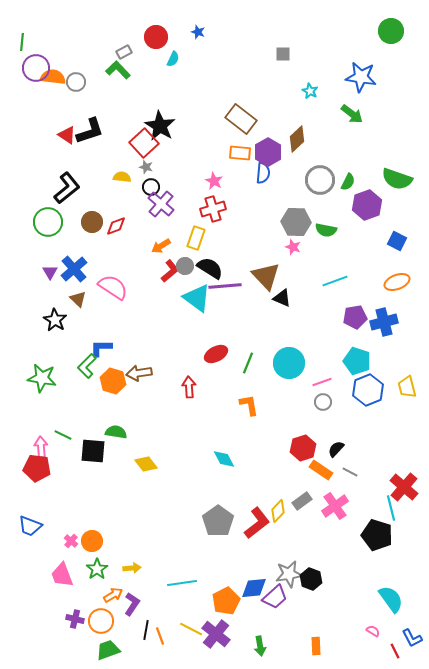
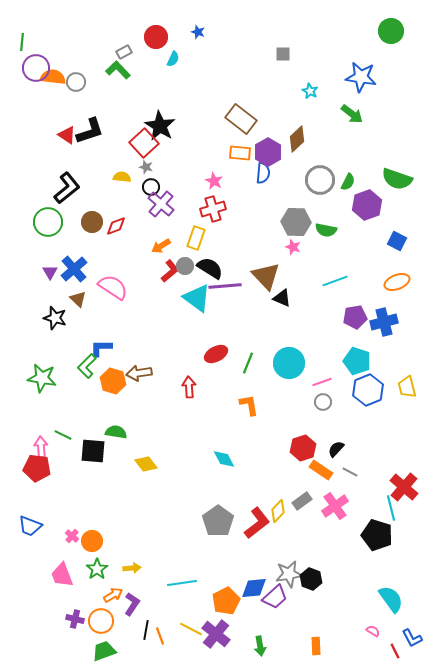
black star at (55, 320): moved 2 px up; rotated 15 degrees counterclockwise
pink cross at (71, 541): moved 1 px right, 5 px up
green trapezoid at (108, 650): moved 4 px left, 1 px down
